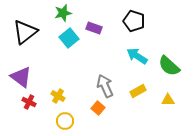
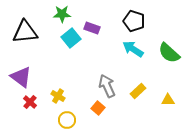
green star: moved 1 px left, 1 px down; rotated 12 degrees clockwise
purple rectangle: moved 2 px left
black triangle: rotated 32 degrees clockwise
cyan square: moved 2 px right
cyan arrow: moved 4 px left, 7 px up
green semicircle: moved 13 px up
gray arrow: moved 2 px right
yellow rectangle: rotated 14 degrees counterclockwise
red cross: moved 1 px right; rotated 16 degrees clockwise
yellow circle: moved 2 px right, 1 px up
